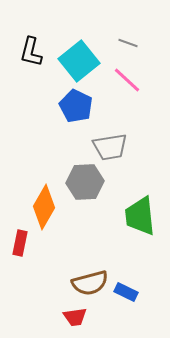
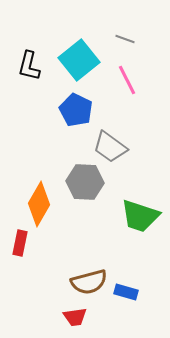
gray line: moved 3 px left, 4 px up
black L-shape: moved 2 px left, 14 px down
cyan square: moved 1 px up
pink line: rotated 20 degrees clockwise
blue pentagon: moved 4 px down
gray trapezoid: rotated 45 degrees clockwise
gray hexagon: rotated 6 degrees clockwise
orange diamond: moved 5 px left, 3 px up
green trapezoid: rotated 66 degrees counterclockwise
brown semicircle: moved 1 px left, 1 px up
blue rectangle: rotated 10 degrees counterclockwise
